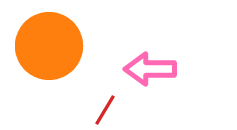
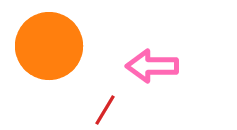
pink arrow: moved 2 px right, 3 px up
